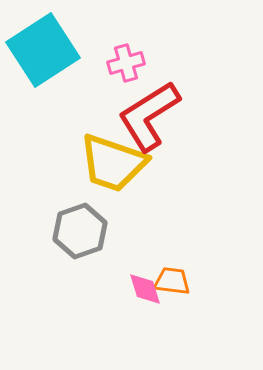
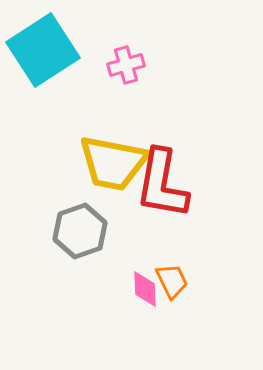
pink cross: moved 2 px down
red L-shape: moved 13 px right, 68 px down; rotated 48 degrees counterclockwise
yellow trapezoid: rotated 8 degrees counterclockwise
orange trapezoid: rotated 57 degrees clockwise
pink diamond: rotated 15 degrees clockwise
